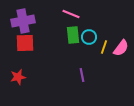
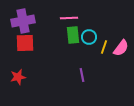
pink line: moved 2 px left, 4 px down; rotated 24 degrees counterclockwise
